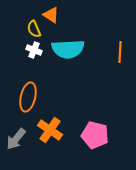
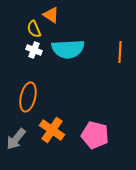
orange cross: moved 2 px right
